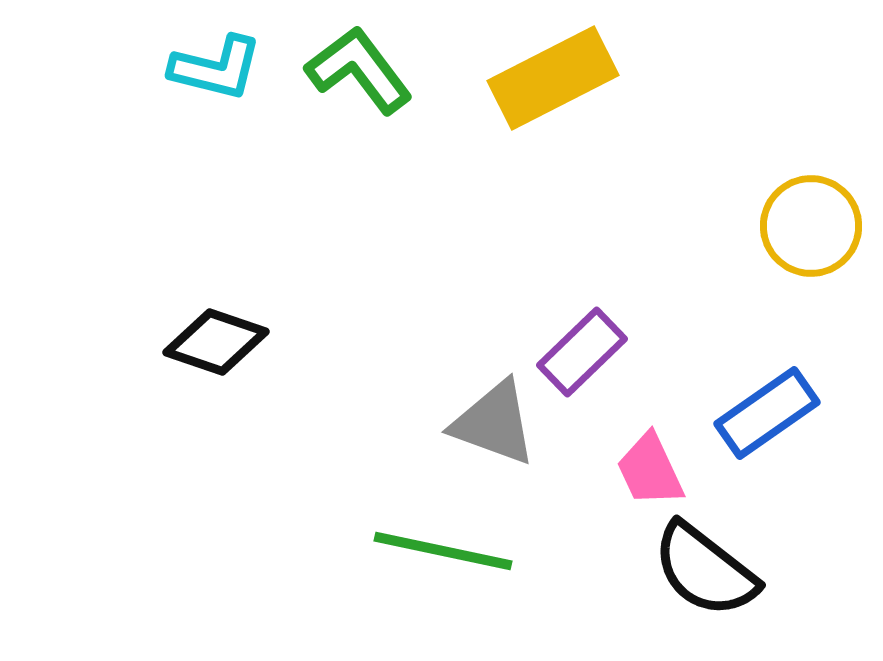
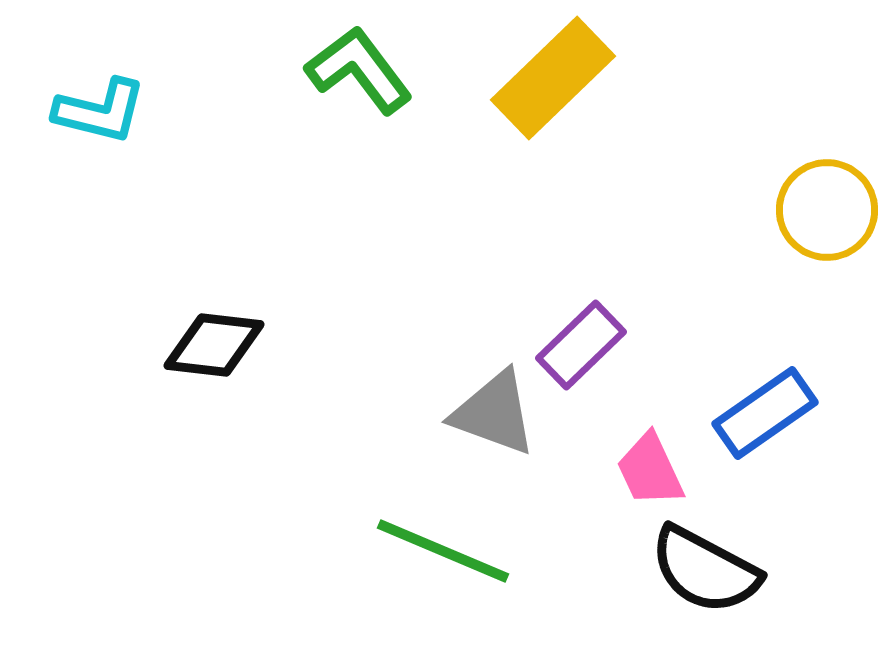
cyan L-shape: moved 116 px left, 43 px down
yellow rectangle: rotated 17 degrees counterclockwise
yellow circle: moved 16 px right, 16 px up
black diamond: moved 2 px left, 3 px down; rotated 12 degrees counterclockwise
purple rectangle: moved 1 px left, 7 px up
blue rectangle: moved 2 px left
gray triangle: moved 10 px up
green line: rotated 11 degrees clockwise
black semicircle: rotated 10 degrees counterclockwise
